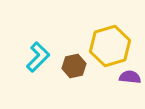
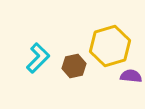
cyan L-shape: moved 1 px down
purple semicircle: moved 1 px right, 1 px up
